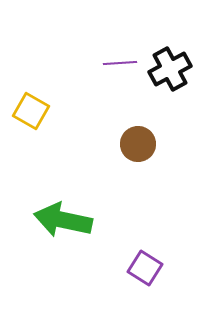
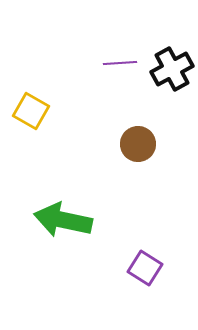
black cross: moved 2 px right
